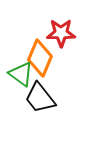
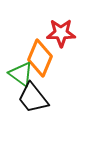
black trapezoid: moved 7 px left
